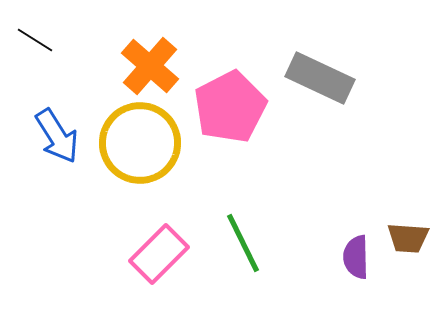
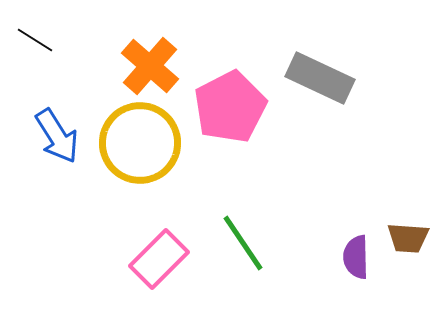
green line: rotated 8 degrees counterclockwise
pink rectangle: moved 5 px down
